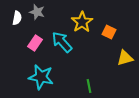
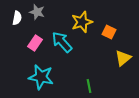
yellow star: rotated 15 degrees clockwise
yellow triangle: moved 2 px left; rotated 24 degrees counterclockwise
